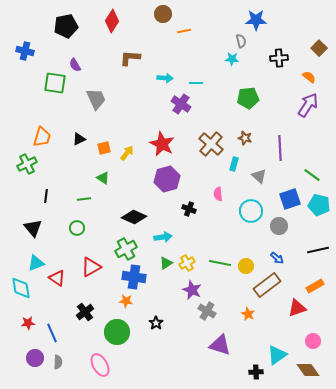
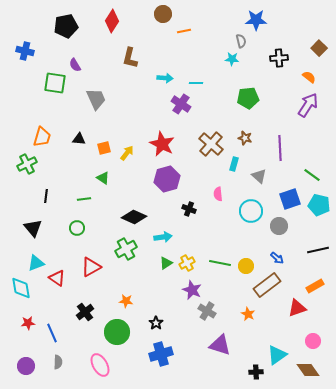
brown L-shape at (130, 58): rotated 80 degrees counterclockwise
black triangle at (79, 139): rotated 32 degrees clockwise
blue cross at (134, 277): moved 27 px right, 77 px down; rotated 25 degrees counterclockwise
purple circle at (35, 358): moved 9 px left, 8 px down
